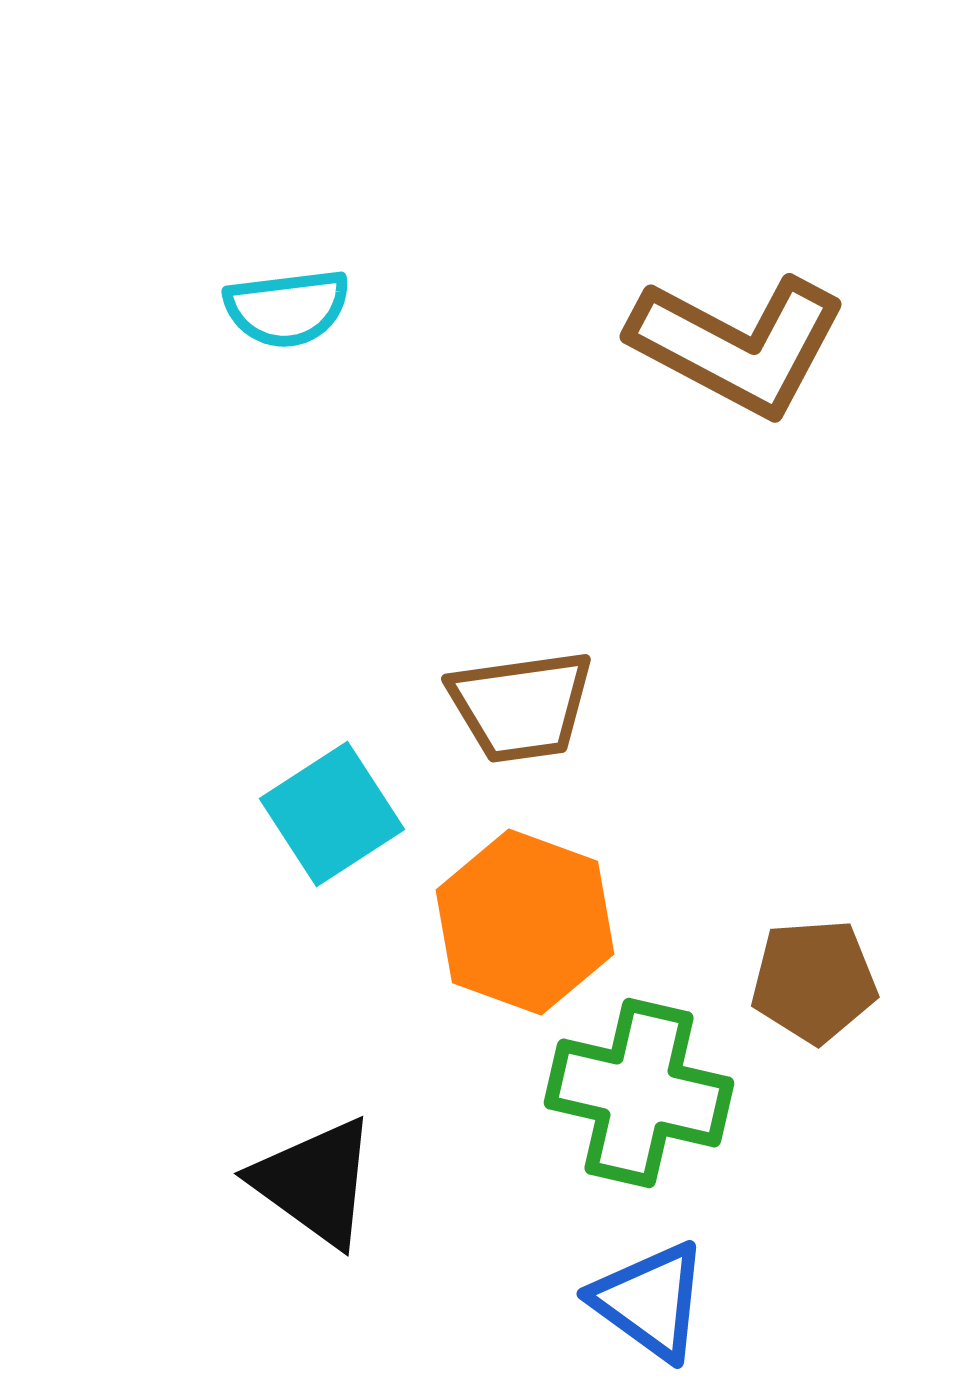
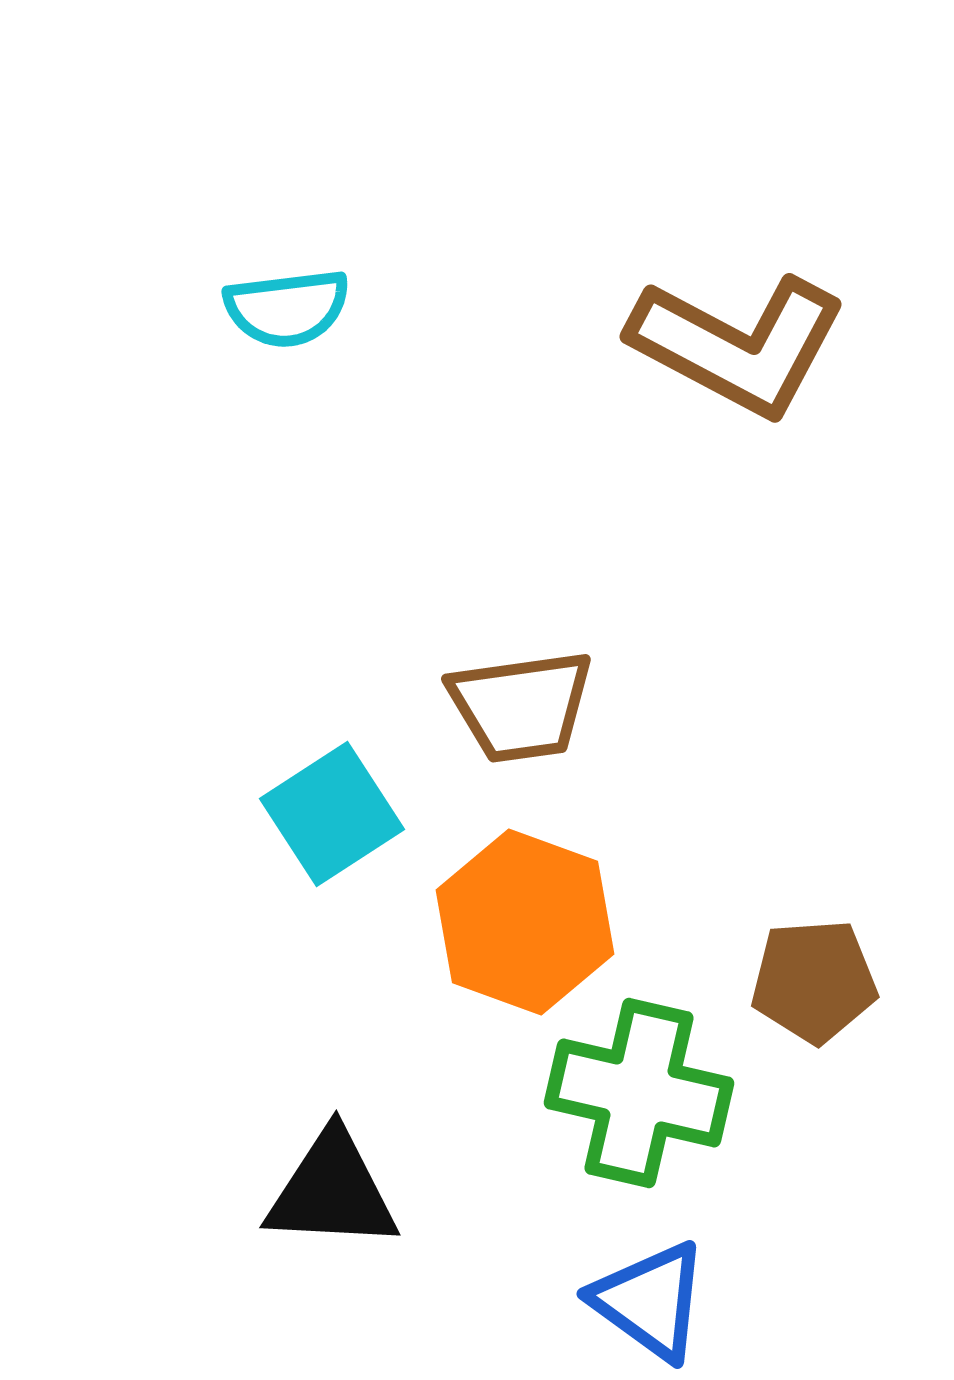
black triangle: moved 17 px right, 9 px down; rotated 33 degrees counterclockwise
